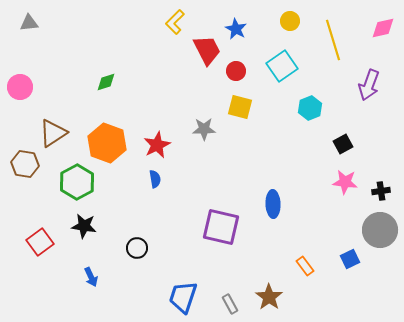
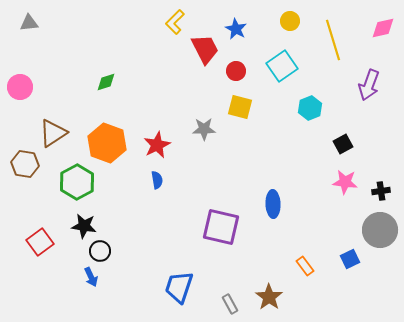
red trapezoid: moved 2 px left, 1 px up
blue semicircle: moved 2 px right, 1 px down
black circle: moved 37 px left, 3 px down
blue trapezoid: moved 4 px left, 10 px up
